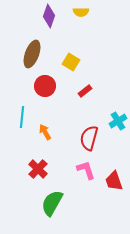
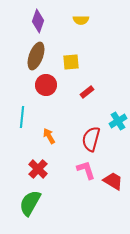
yellow semicircle: moved 8 px down
purple diamond: moved 11 px left, 5 px down
brown ellipse: moved 4 px right, 2 px down
yellow square: rotated 36 degrees counterclockwise
red circle: moved 1 px right, 1 px up
red rectangle: moved 2 px right, 1 px down
orange arrow: moved 4 px right, 4 px down
red semicircle: moved 2 px right, 1 px down
red trapezoid: moved 1 px left; rotated 140 degrees clockwise
green semicircle: moved 22 px left
